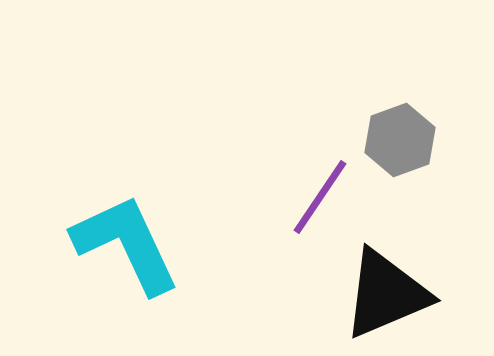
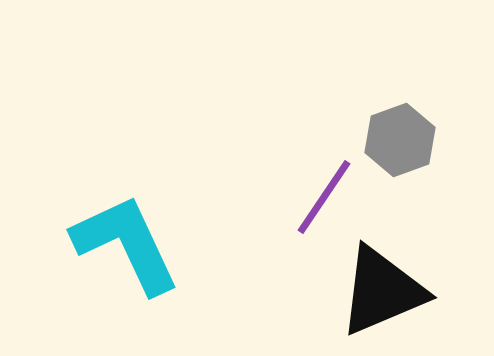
purple line: moved 4 px right
black triangle: moved 4 px left, 3 px up
